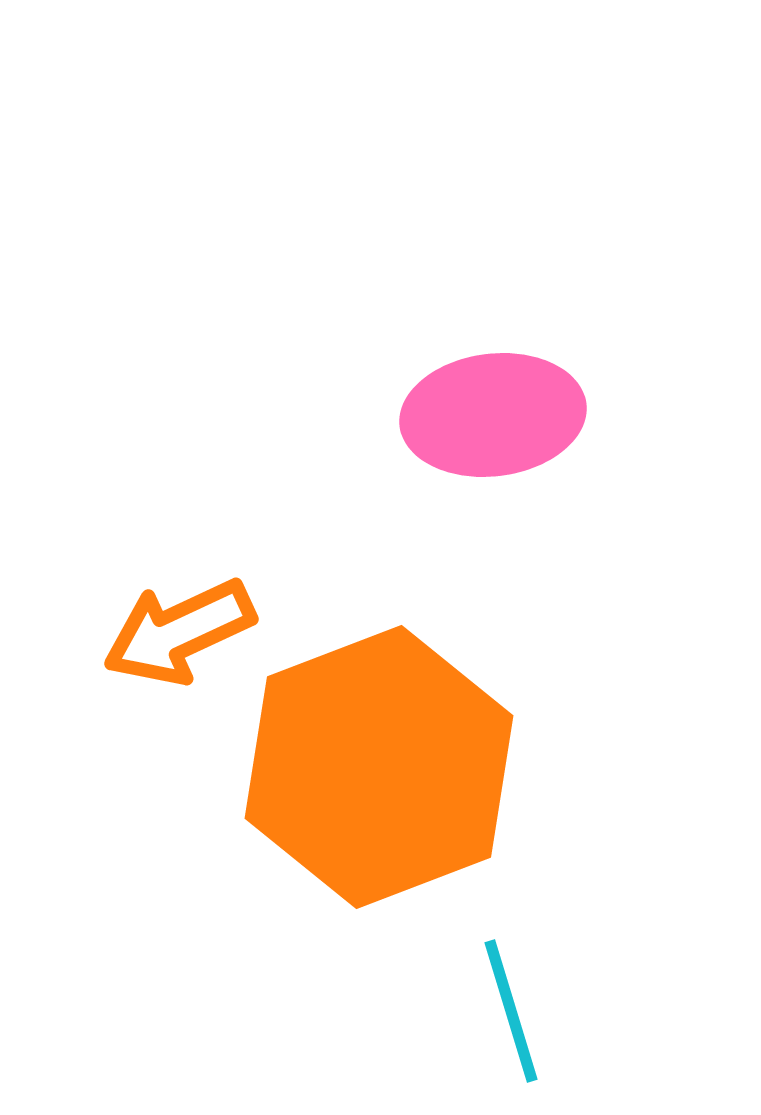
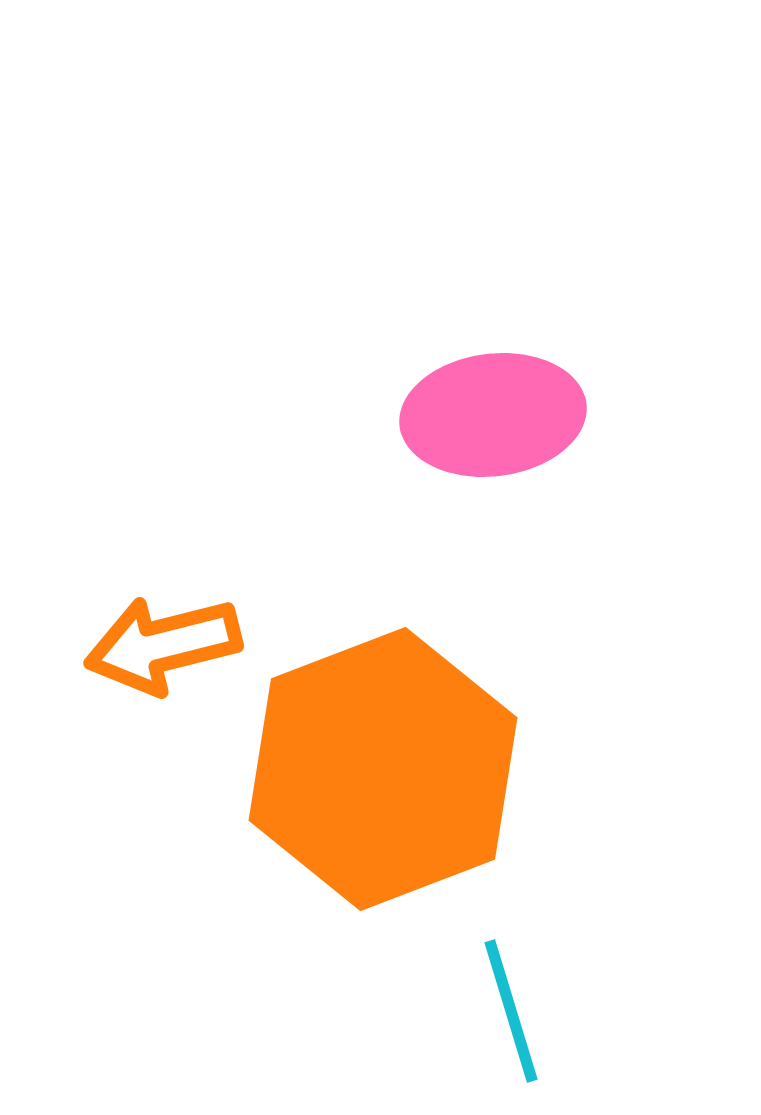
orange arrow: moved 16 px left, 13 px down; rotated 11 degrees clockwise
orange hexagon: moved 4 px right, 2 px down
